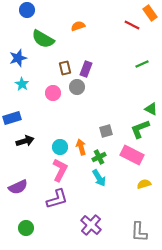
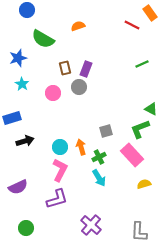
gray circle: moved 2 px right
pink rectangle: rotated 20 degrees clockwise
